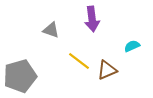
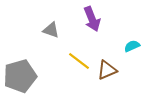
purple arrow: rotated 15 degrees counterclockwise
